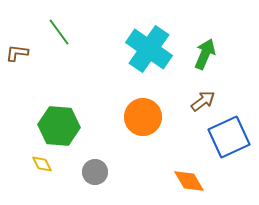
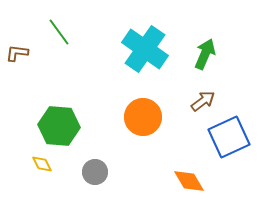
cyan cross: moved 4 px left
